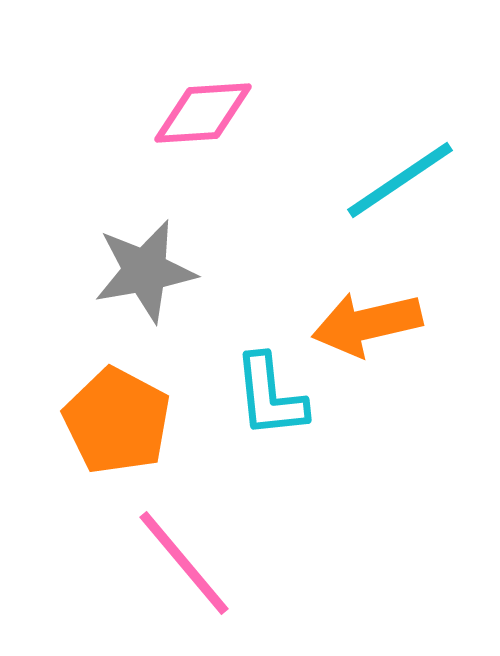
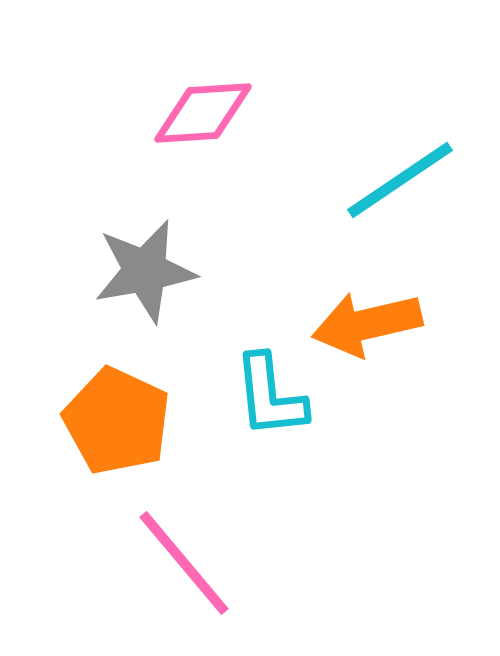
orange pentagon: rotated 3 degrees counterclockwise
